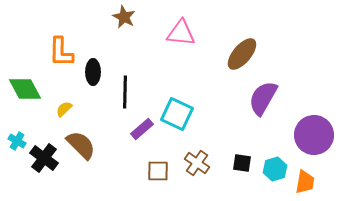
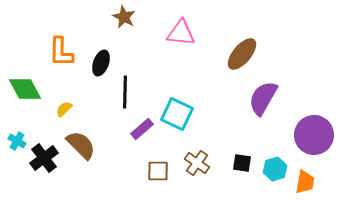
black ellipse: moved 8 px right, 9 px up; rotated 20 degrees clockwise
black cross: rotated 16 degrees clockwise
